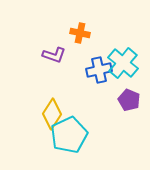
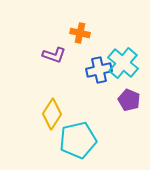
cyan pentagon: moved 9 px right, 5 px down; rotated 12 degrees clockwise
